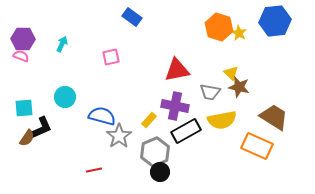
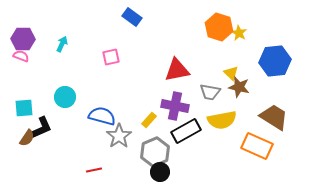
blue hexagon: moved 40 px down
